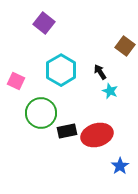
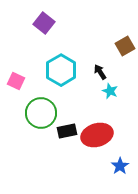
brown square: rotated 24 degrees clockwise
